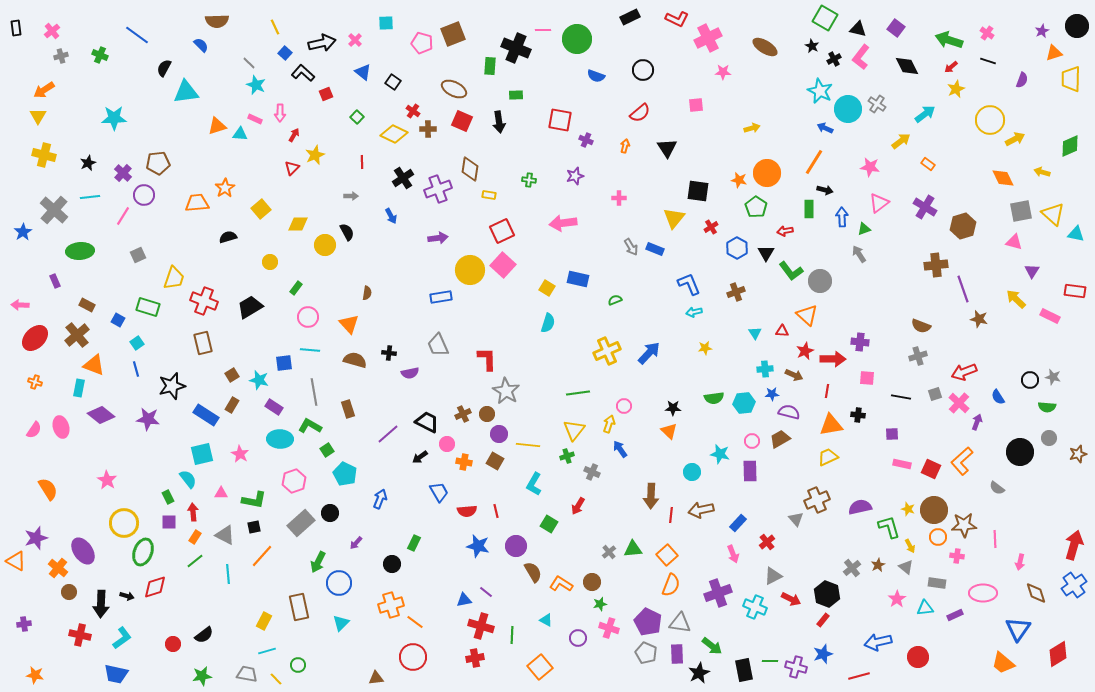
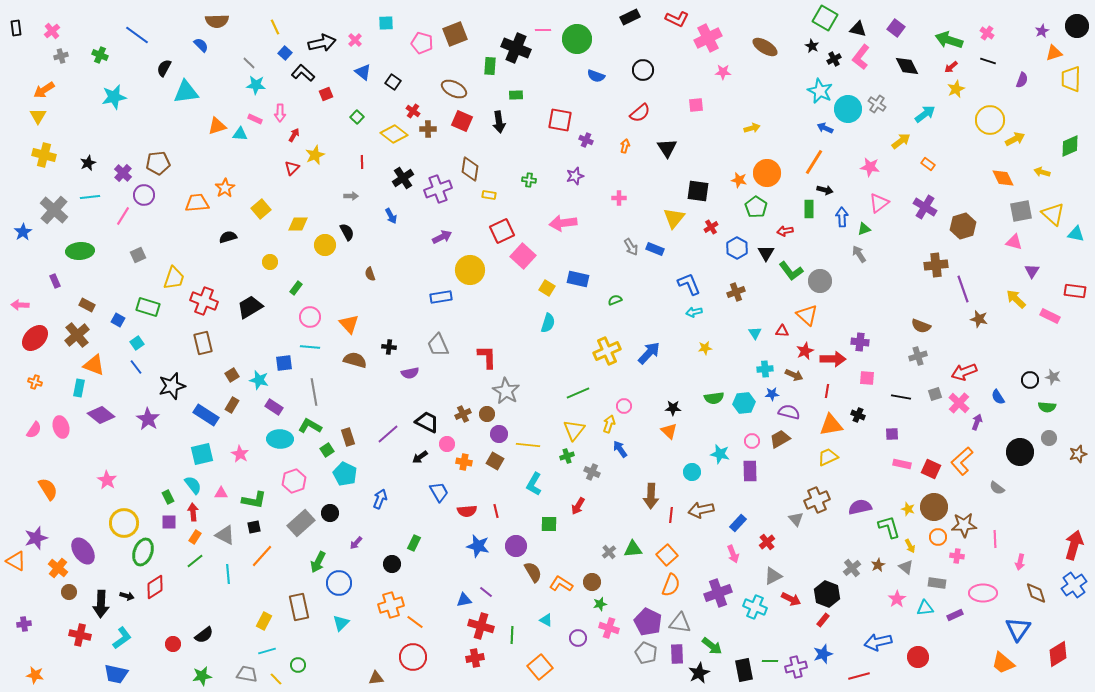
brown square at (453, 34): moved 2 px right
cyan star at (256, 85): rotated 18 degrees counterclockwise
cyan star at (114, 118): moved 21 px up; rotated 10 degrees counterclockwise
yellow diamond at (394, 134): rotated 12 degrees clockwise
purple arrow at (438, 238): moved 4 px right, 1 px up; rotated 18 degrees counterclockwise
pink square at (503, 265): moved 20 px right, 9 px up
brown semicircle at (367, 293): moved 3 px right, 19 px up; rotated 152 degrees clockwise
pink circle at (308, 317): moved 2 px right
cyan line at (310, 350): moved 3 px up
black cross at (389, 353): moved 6 px up
red L-shape at (487, 359): moved 2 px up
blue line at (136, 369): moved 2 px up; rotated 21 degrees counterclockwise
green line at (578, 393): rotated 15 degrees counterclockwise
brown rectangle at (348, 409): moved 28 px down
black cross at (858, 415): rotated 16 degrees clockwise
purple star at (148, 419): rotated 25 degrees clockwise
cyan semicircle at (188, 479): moved 5 px right, 6 px down
brown circle at (934, 510): moved 3 px up
green square at (549, 524): rotated 30 degrees counterclockwise
red diamond at (155, 587): rotated 15 degrees counterclockwise
purple cross at (796, 667): rotated 30 degrees counterclockwise
